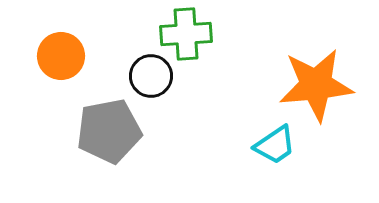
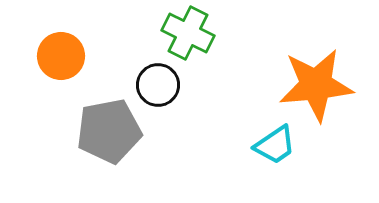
green cross: moved 2 px right, 1 px up; rotated 30 degrees clockwise
black circle: moved 7 px right, 9 px down
